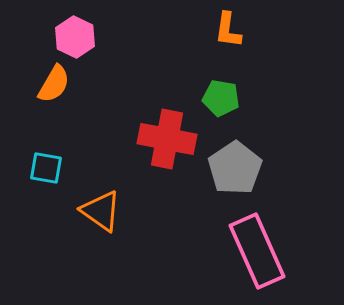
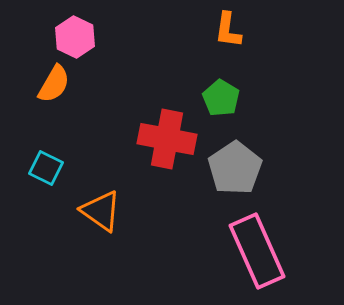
green pentagon: rotated 21 degrees clockwise
cyan square: rotated 16 degrees clockwise
